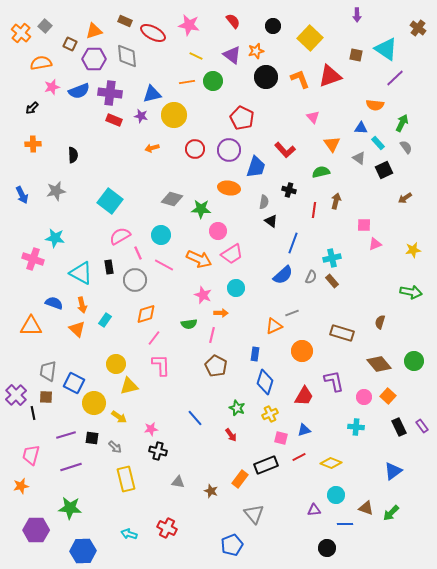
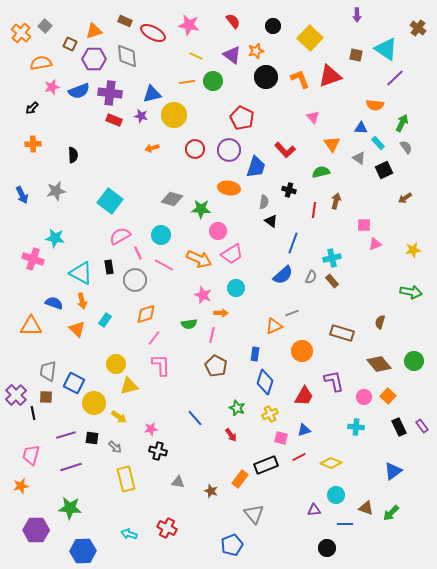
orange arrow at (82, 305): moved 4 px up
